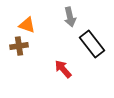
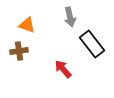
brown cross: moved 5 px down
